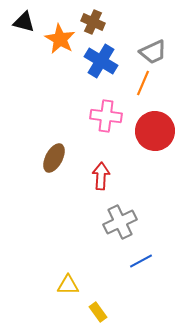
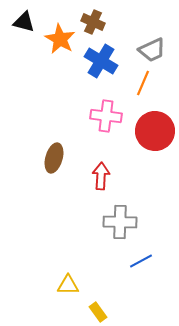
gray trapezoid: moved 1 px left, 2 px up
brown ellipse: rotated 12 degrees counterclockwise
gray cross: rotated 28 degrees clockwise
